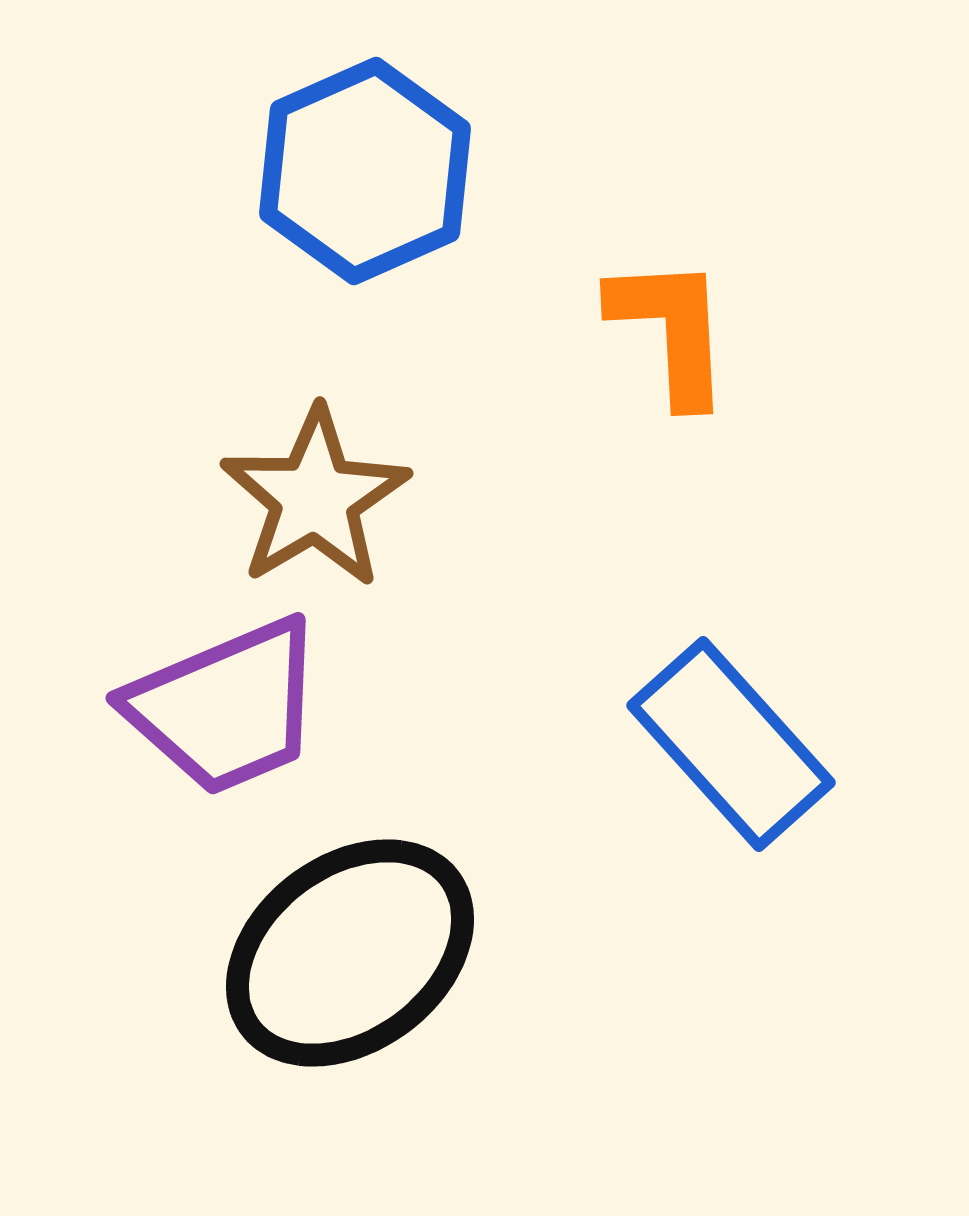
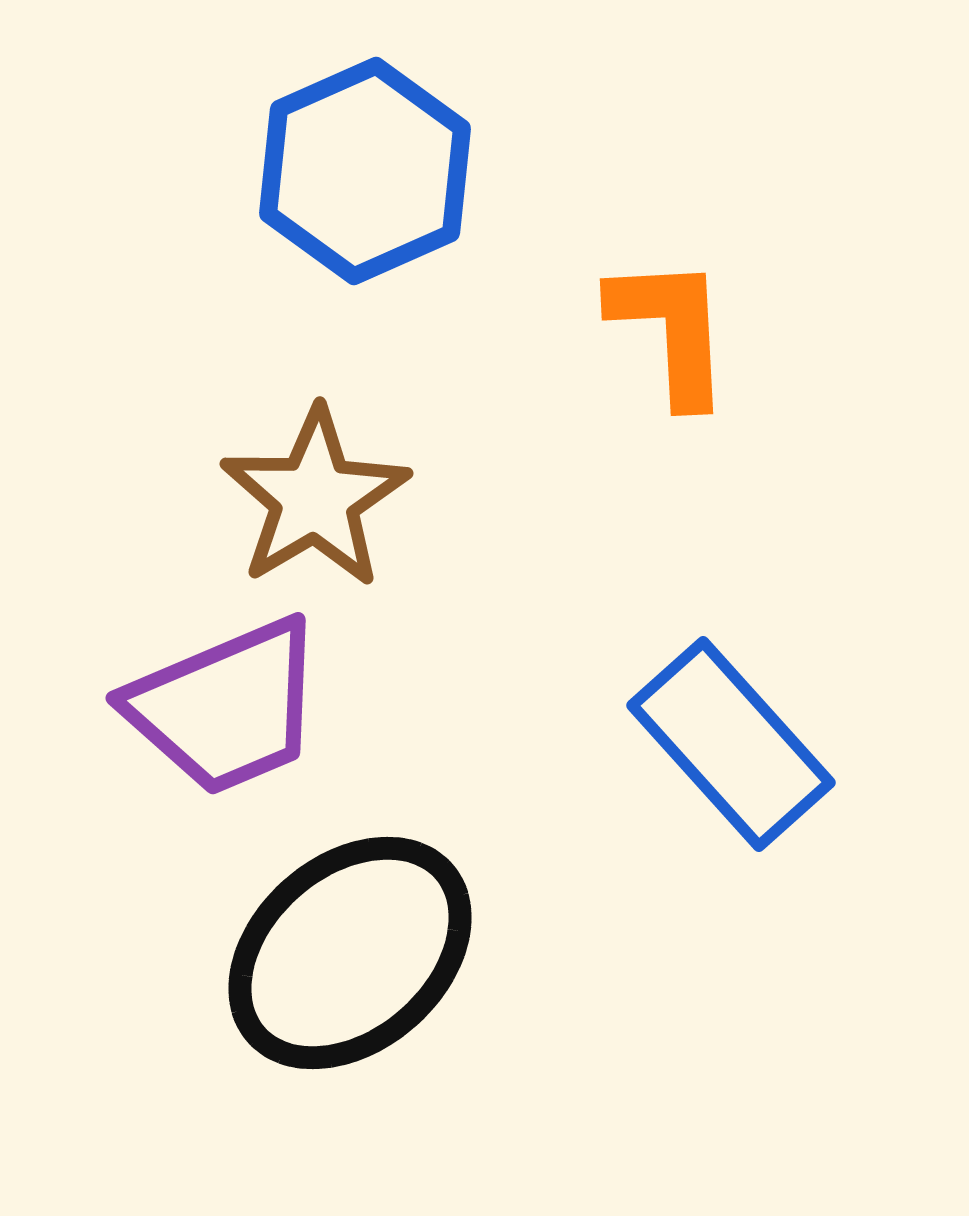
black ellipse: rotated 4 degrees counterclockwise
